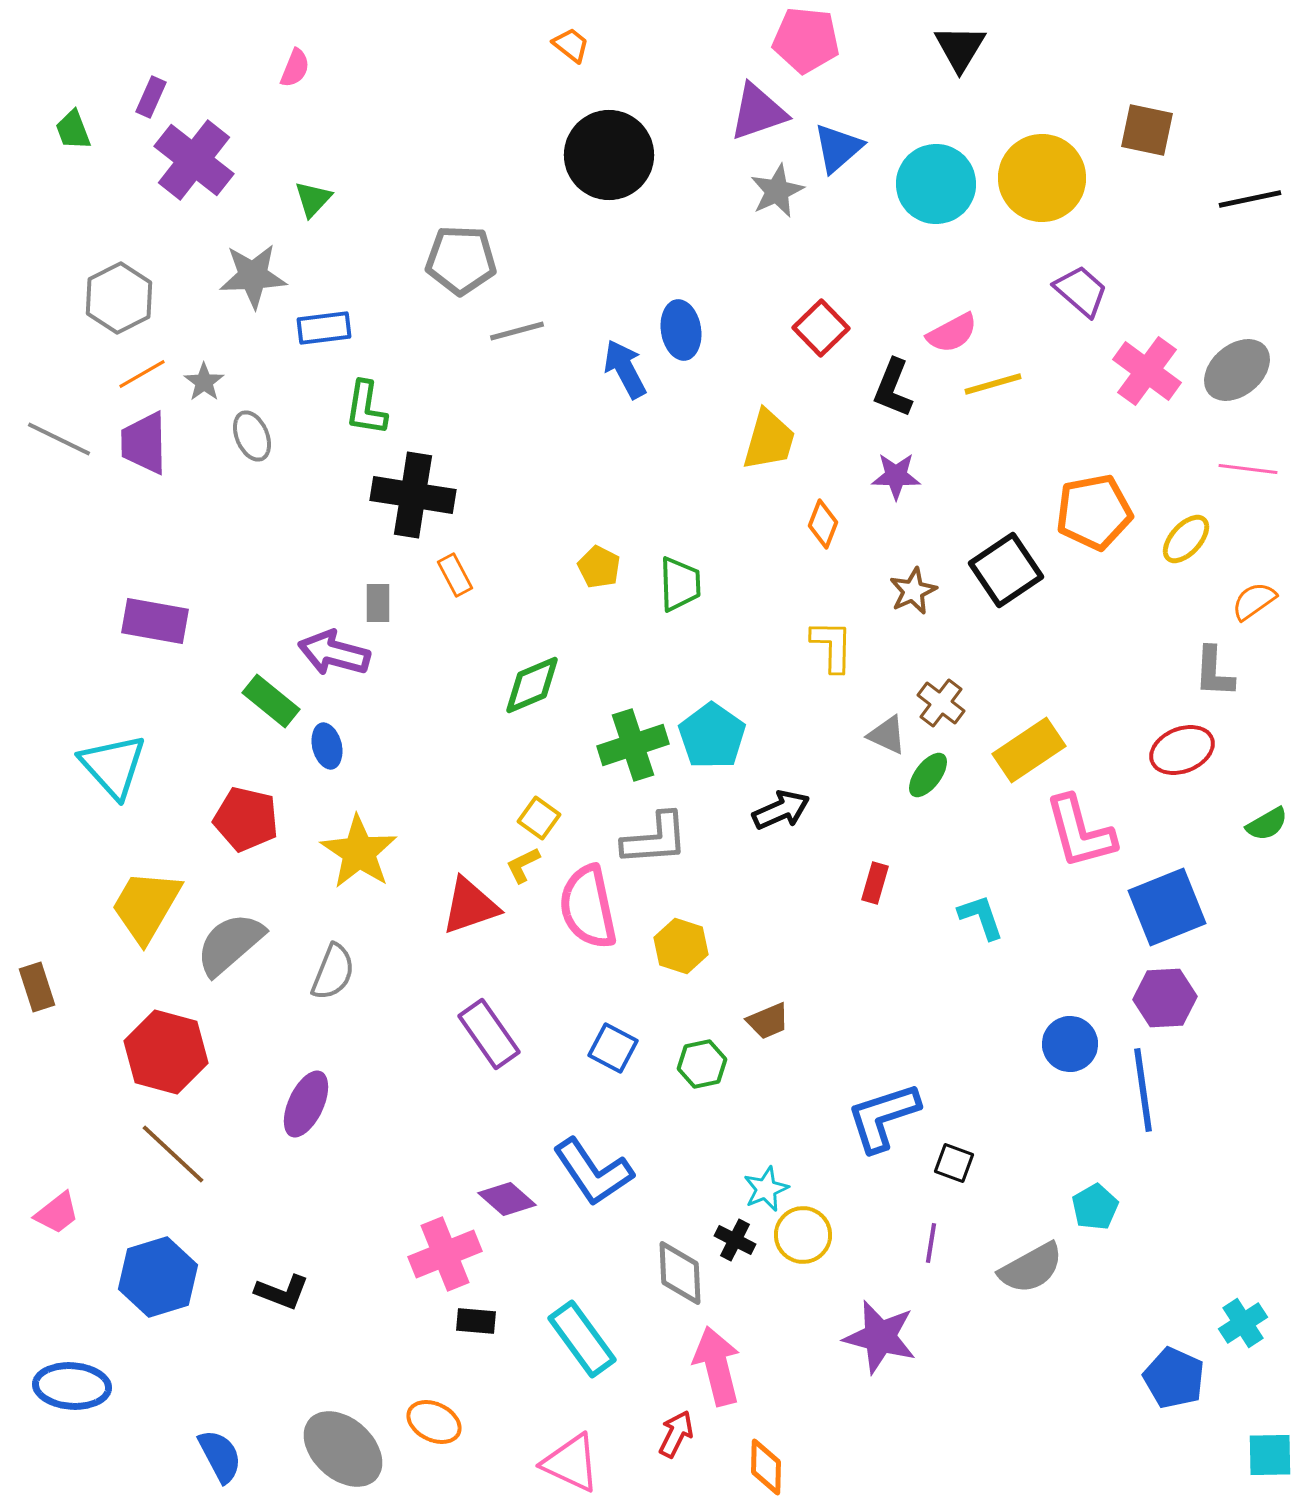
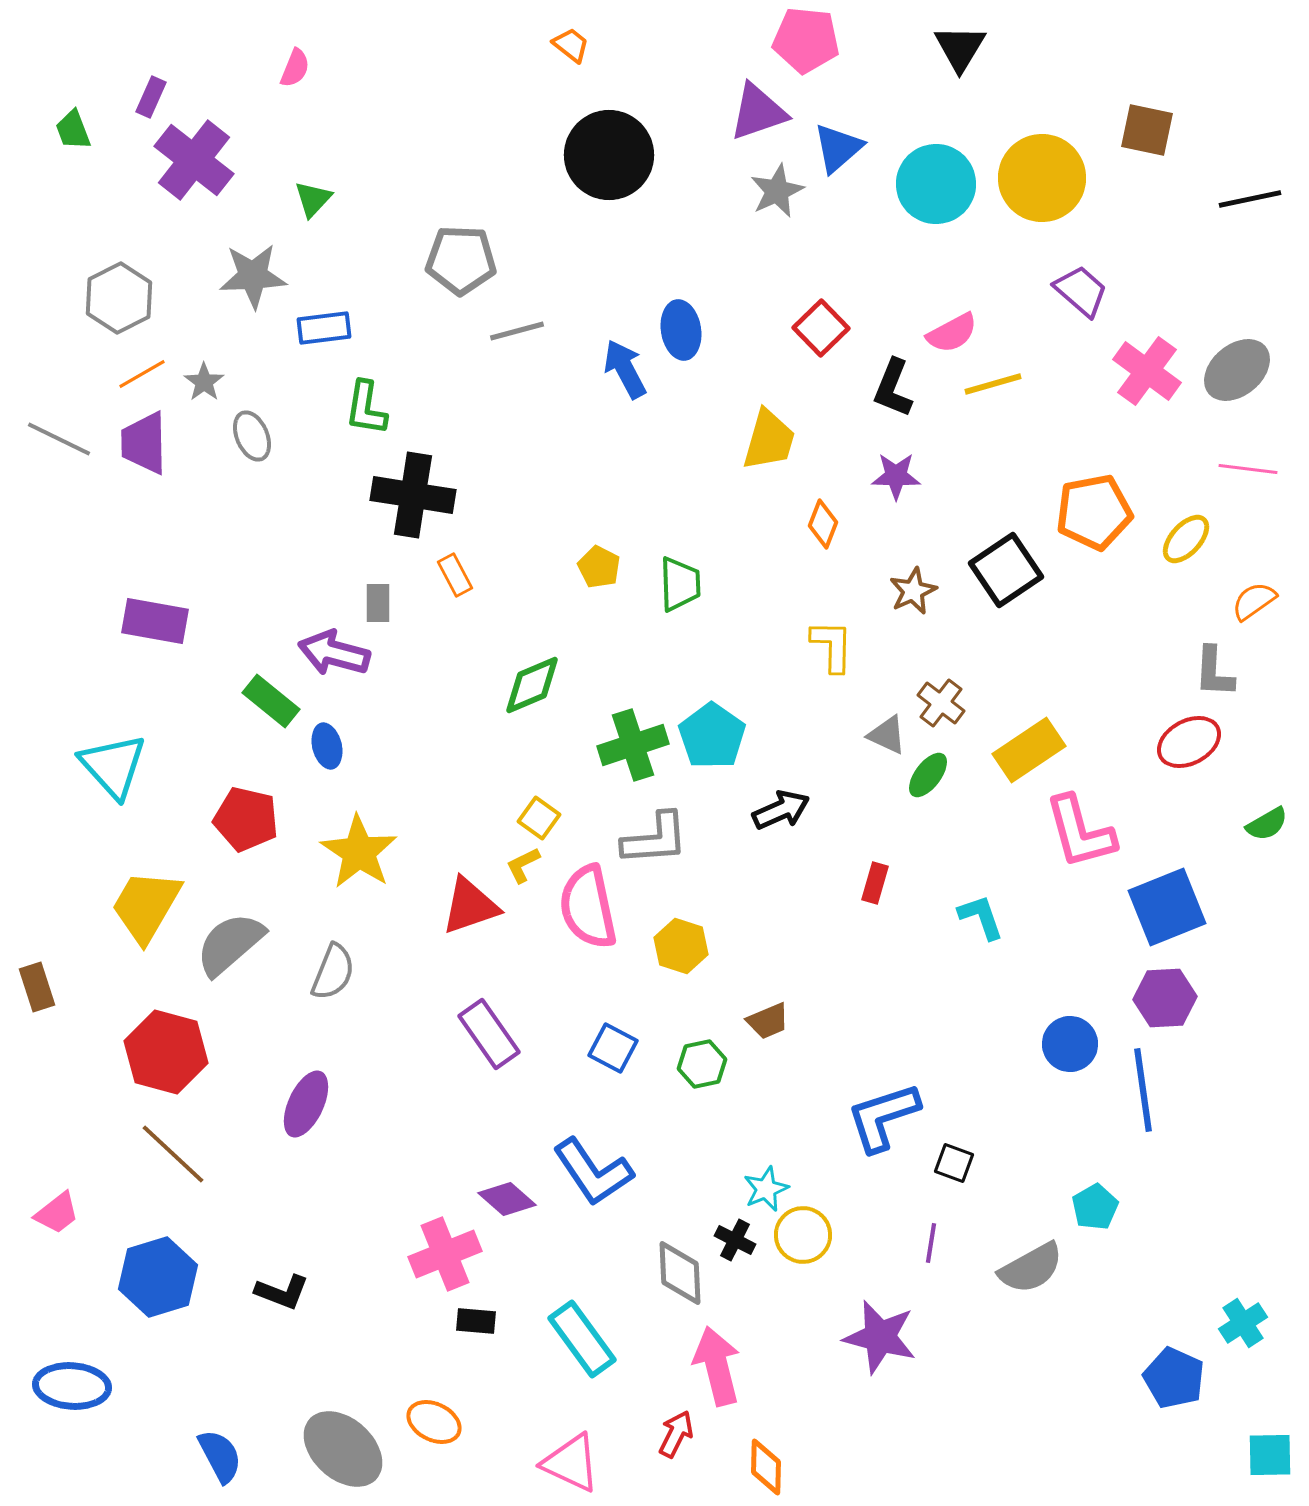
red ellipse at (1182, 750): moved 7 px right, 8 px up; rotated 6 degrees counterclockwise
